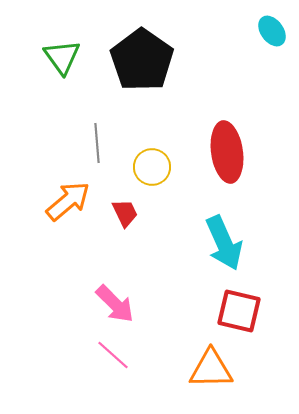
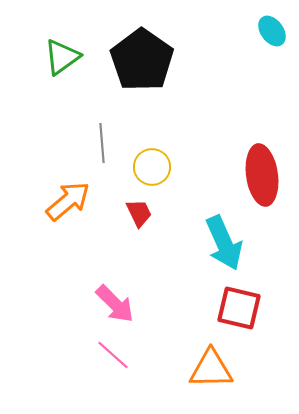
green triangle: rotated 30 degrees clockwise
gray line: moved 5 px right
red ellipse: moved 35 px right, 23 px down
red trapezoid: moved 14 px right
red square: moved 3 px up
